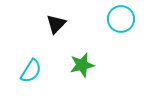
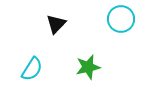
green star: moved 6 px right, 2 px down
cyan semicircle: moved 1 px right, 2 px up
